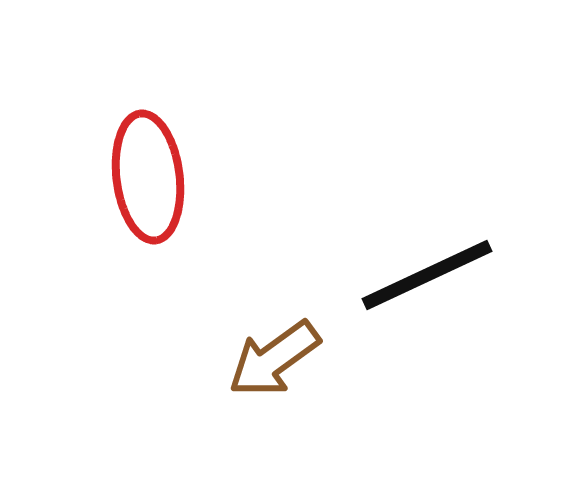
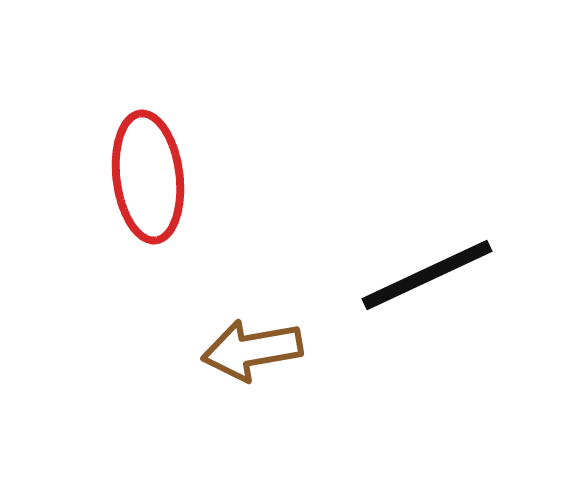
brown arrow: moved 22 px left, 9 px up; rotated 26 degrees clockwise
